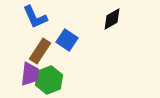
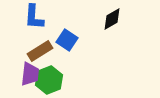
blue L-shape: moved 1 px left; rotated 28 degrees clockwise
brown rectangle: rotated 25 degrees clockwise
